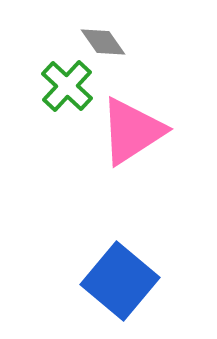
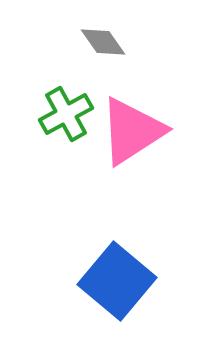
green cross: moved 1 px left, 28 px down; rotated 18 degrees clockwise
blue square: moved 3 px left
